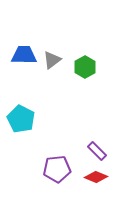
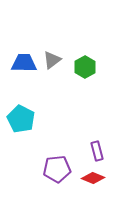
blue trapezoid: moved 8 px down
purple rectangle: rotated 30 degrees clockwise
red diamond: moved 3 px left, 1 px down
